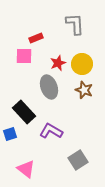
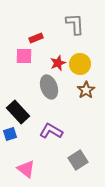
yellow circle: moved 2 px left
brown star: moved 2 px right; rotated 18 degrees clockwise
black rectangle: moved 6 px left
